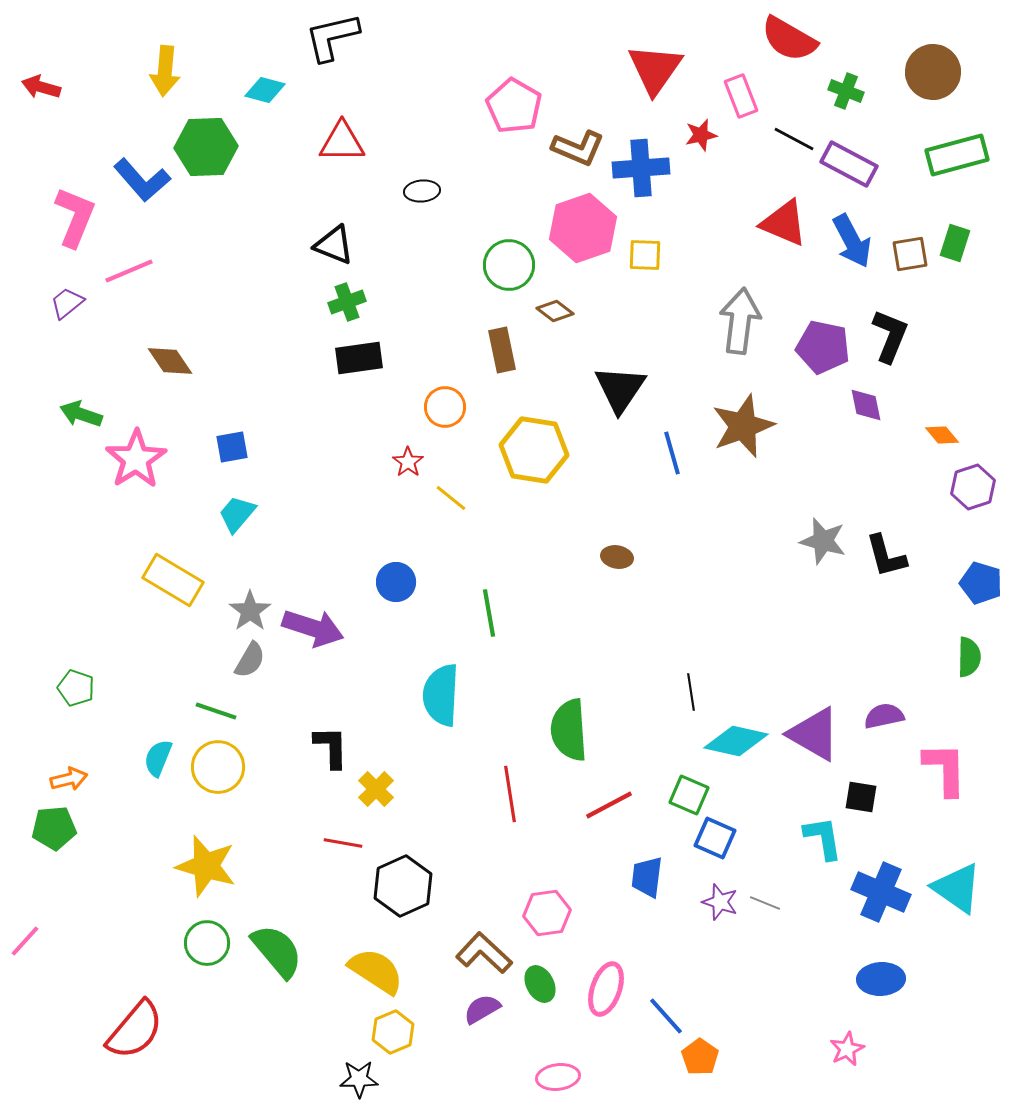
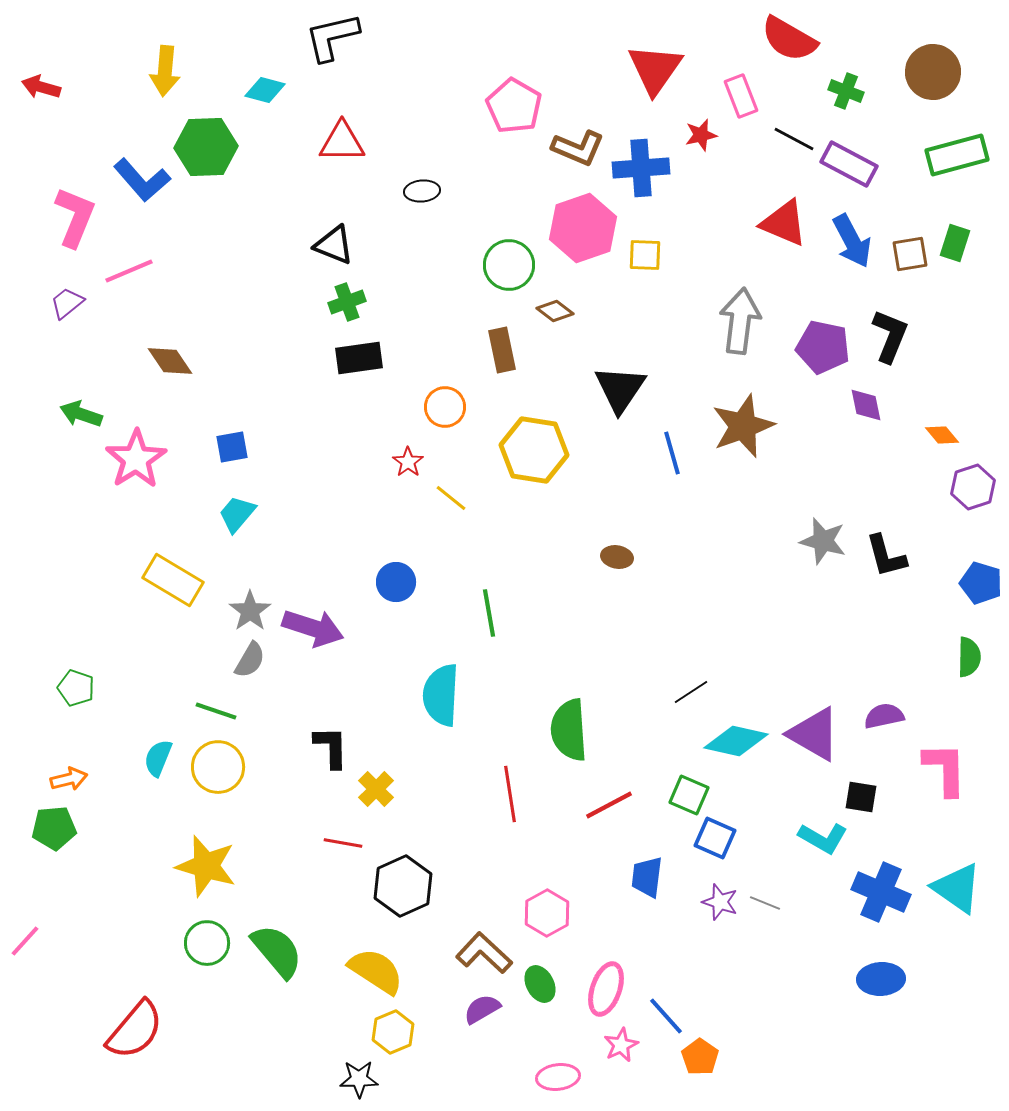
black line at (691, 692): rotated 66 degrees clockwise
cyan L-shape at (823, 838): rotated 129 degrees clockwise
pink hexagon at (547, 913): rotated 21 degrees counterclockwise
pink star at (847, 1049): moved 226 px left, 4 px up
